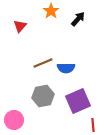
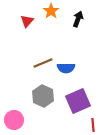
black arrow: rotated 21 degrees counterclockwise
red triangle: moved 7 px right, 5 px up
gray hexagon: rotated 25 degrees counterclockwise
